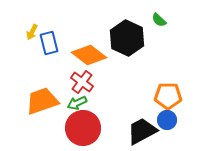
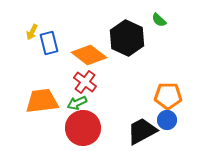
red cross: moved 3 px right
orange trapezoid: rotated 12 degrees clockwise
